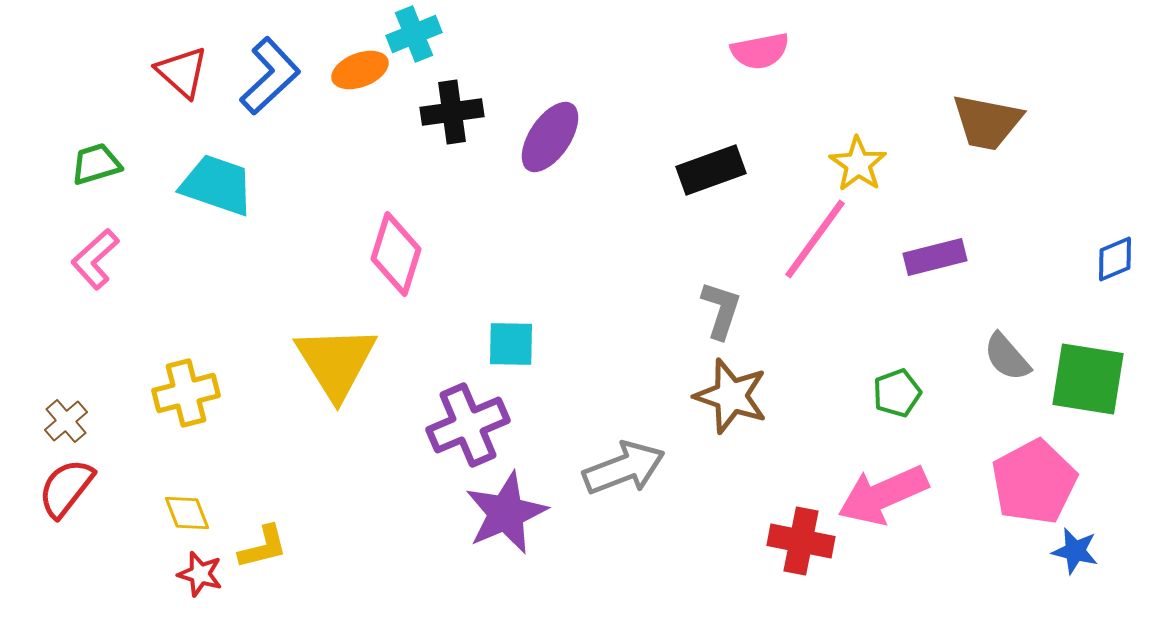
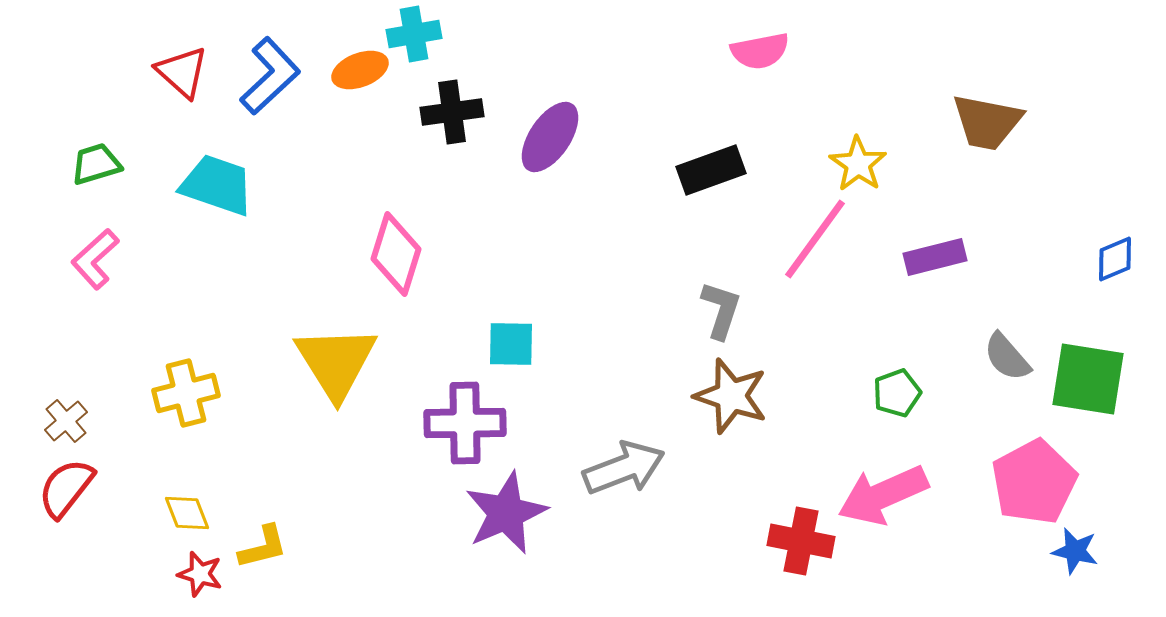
cyan cross: rotated 12 degrees clockwise
purple cross: moved 3 px left, 2 px up; rotated 22 degrees clockwise
